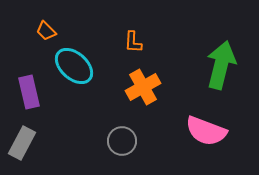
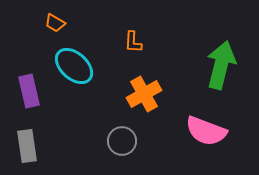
orange trapezoid: moved 9 px right, 8 px up; rotated 15 degrees counterclockwise
orange cross: moved 1 px right, 7 px down
purple rectangle: moved 1 px up
gray rectangle: moved 5 px right, 3 px down; rotated 36 degrees counterclockwise
